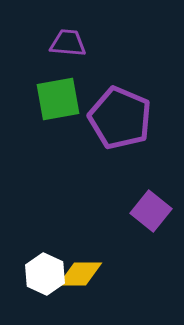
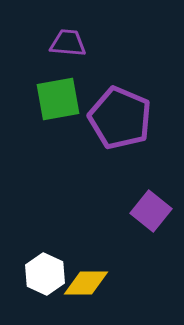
yellow diamond: moved 6 px right, 9 px down
